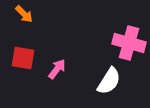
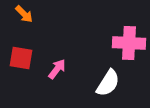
pink cross: rotated 12 degrees counterclockwise
red square: moved 2 px left
white semicircle: moved 1 px left, 2 px down
